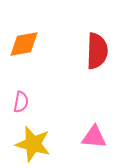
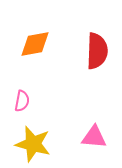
orange diamond: moved 11 px right
pink semicircle: moved 1 px right, 1 px up
